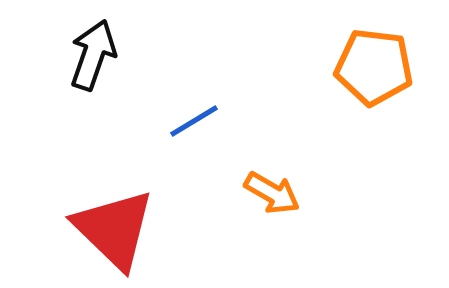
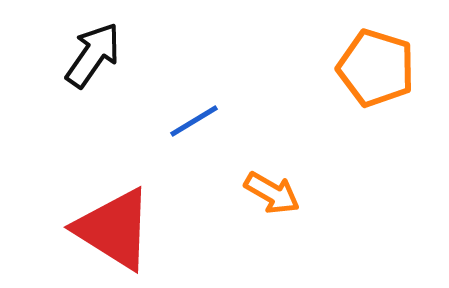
black arrow: rotated 16 degrees clockwise
orange pentagon: moved 2 px right, 1 px down; rotated 10 degrees clockwise
red triangle: rotated 12 degrees counterclockwise
